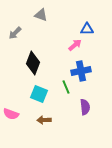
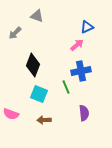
gray triangle: moved 4 px left, 1 px down
blue triangle: moved 2 px up; rotated 24 degrees counterclockwise
pink arrow: moved 2 px right
black diamond: moved 2 px down
purple semicircle: moved 1 px left, 6 px down
